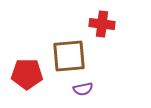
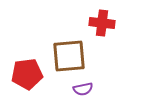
red cross: moved 1 px up
red pentagon: rotated 8 degrees counterclockwise
